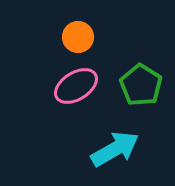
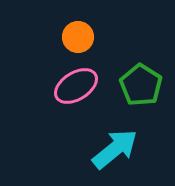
cyan arrow: rotated 9 degrees counterclockwise
